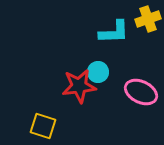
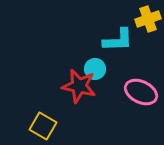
cyan L-shape: moved 4 px right, 8 px down
cyan circle: moved 3 px left, 3 px up
red star: rotated 20 degrees clockwise
yellow square: rotated 12 degrees clockwise
